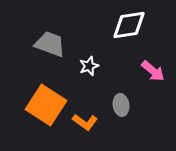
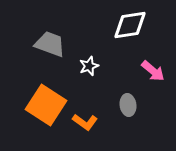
white diamond: moved 1 px right
gray ellipse: moved 7 px right
